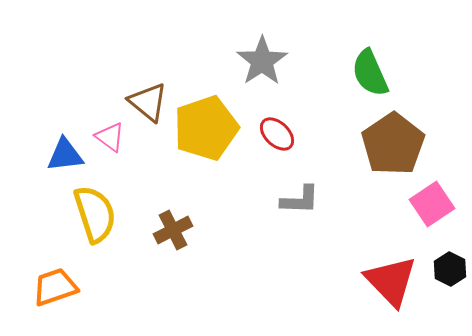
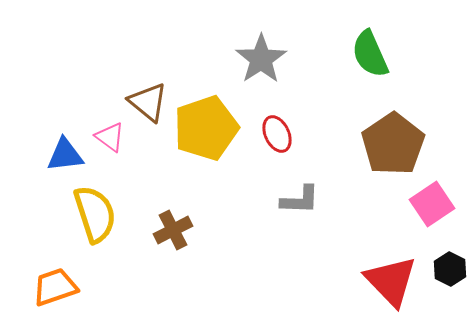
gray star: moved 1 px left, 2 px up
green semicircle: moved 19 px up
red ellipse: rotated 21 degrees clockwise
